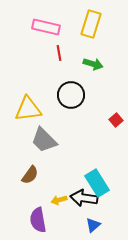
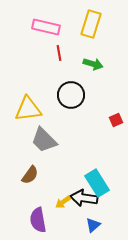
red square: rotated 16 degrees clockwise
yellow arrow: moved 4 px right, 2 px down; rotated 21 degrees counterclockwise
